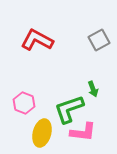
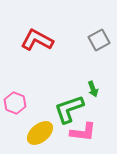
pink hexagon: moved 9 px left
yellow ellipse: moved 2 px left; rotated 36 degrees clockwise
